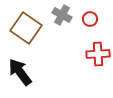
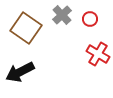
gray cross: rotated 18 degrees clockwise
red cross: rotated 35 degrees clockwise
black arrow: rotated 80 degrees counterclockwise
